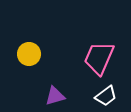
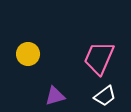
yellow circle: moved 1 px left
white trapezoid: moved 1 px left
